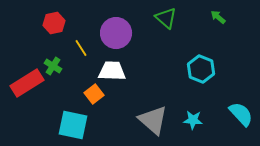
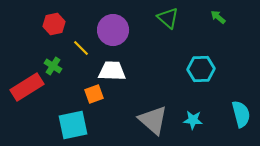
green triangle: moved 2 px right
red hexagon: moved 1 px down
purple circle: moved 3 px left, 3 px up
yellow line: rotated 12 degrees counterclockwise
cyan hexagon: rotated 24 degrees counterclockwise
red rectangle: moved 4 px down
orange square: rotated 18 degrees clockwise
cyan semicircle: rotated 28 degrees clockwise
cyan square: rotated 24 degrees counterclockwise
